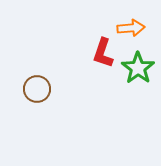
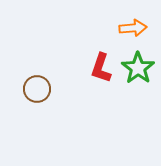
orange arrow: moved 2 px right
red L-shape: moved 2 px left, 15 px down
